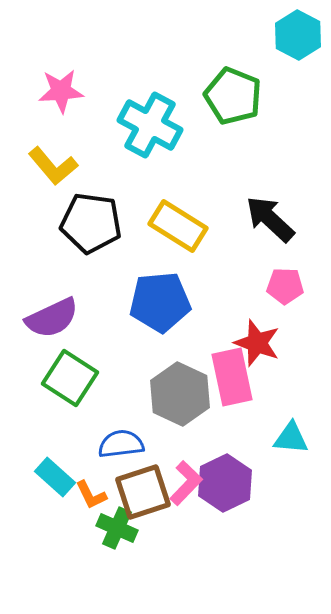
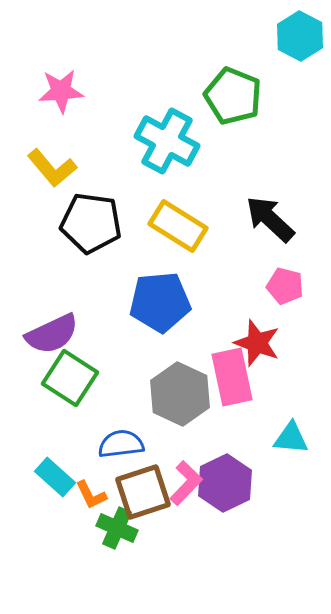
cyan hexagon: moved 2 px right, 1 px down
cyan cross: moved 17 px right, 16 px down
yellow L-shape: moved 1 px left, 2 px down
pink pentagon: rotated 12 degrees clockwise
purple semicircle: moved 16 px down
